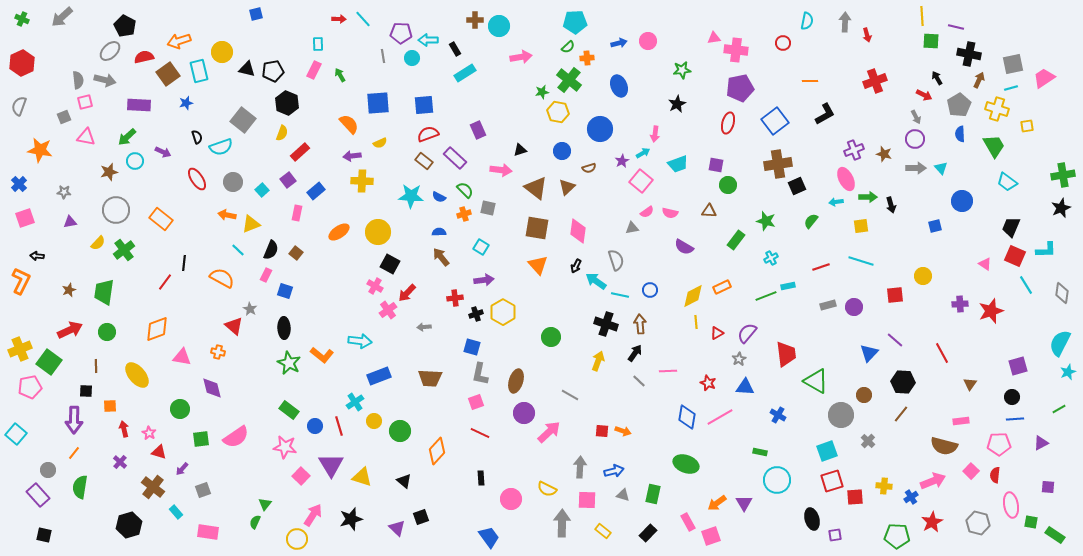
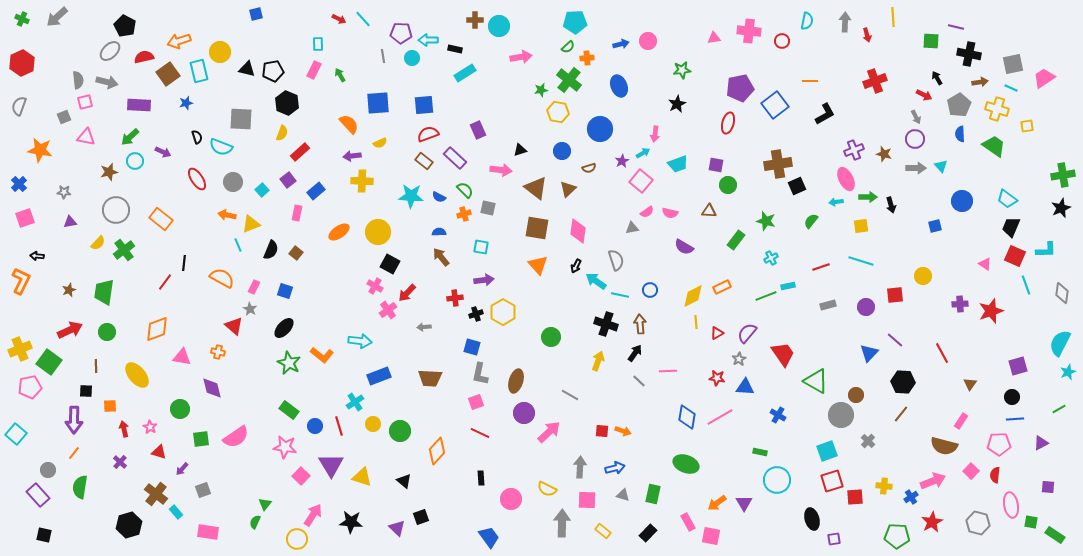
yellow line at (922, 16): moved 29 px left, 1 px down
gray arrow at (62, 17): moved 5 px left
red arrow at (339, 19): rotated 24 degrees clockwise
blue arrow at (619, 43): moved 2 px right, 1 px down
red circle at (783, 43): moved 1 px left, 2 px up
black rectangle at (455, 49): rotated 48 degrees counterclockwise
pink cross at (736, 50): moved 13 px right, 19 px up
yellow circle at (222, 52): moved 2 px left
gray arrow at (105, 80): moved 2 px right, 2 px down
brown arrow at (979, 80): moved 1 px right, 2 px down; rotated 56 degrees clockwise
cyan line at (1011, 88): rotated 40 degrees clockwise
green star at (542, 92): moved 1 px left, 2 px up
gray square at (243, 120): moved 2 px left, 1 px up; rotated 35 degrees counterclockwise
blue square at (775, 121): moved 16 px up
green arrow at (127, 137): moved 3 px right
green trapezoid at (994, 146): rotated 25 degrees counterclockwise
cyan semicircle at (221, 147): rotated 40 degrees clockwise
cyan triangle at (941, 168): moved 2 px up
cyan trapezoid at (1007, 182): moved 17 px down
brown triangle at (567, 187): moved 1 px right, 2 px down
cyan square at (481, 247): rotated 21 degrees counterclockwise
cyan line at (238, 250): moved 5 px up; rotated 24 degrees clockwise
pink rectangle at (266, 275): moved 12 px left, 12 px down
cyan line at (1026, 285): rotated 12 degrees clockwise
purple circle at (854, 307): moved 12 px right
black ellipse at (284, 328): rotated 45 degrees clockwise
red trapezoid at (786, 354): moved 3 px left; rotated 28 degrees counterclockwise
red star at (708, 383): moved 9 px right, 5 px up; rotated 14 degrees counterclockwise
brown circle at (864, 395): moved 8 px left
yellow circle at (374, 421): moved 1 px left, 3 px down
pink rectangle at (961, 421): rotated 49 degrees counterclockwise
pink star at (149, 433): moved 1 px right, 6 px up
blue arrow at (614, 471): moved 1 px right, 3 px up
brown cross at (153, 487): moved 3 px right, 7 px down
black star at (351, 519): moved 3 px down; rotated 20 degrees clockwise
purple square at (835, 535): moved 1 px left, 4 px down
pink square at (711, 536): rotated 30 degrees clockwise
